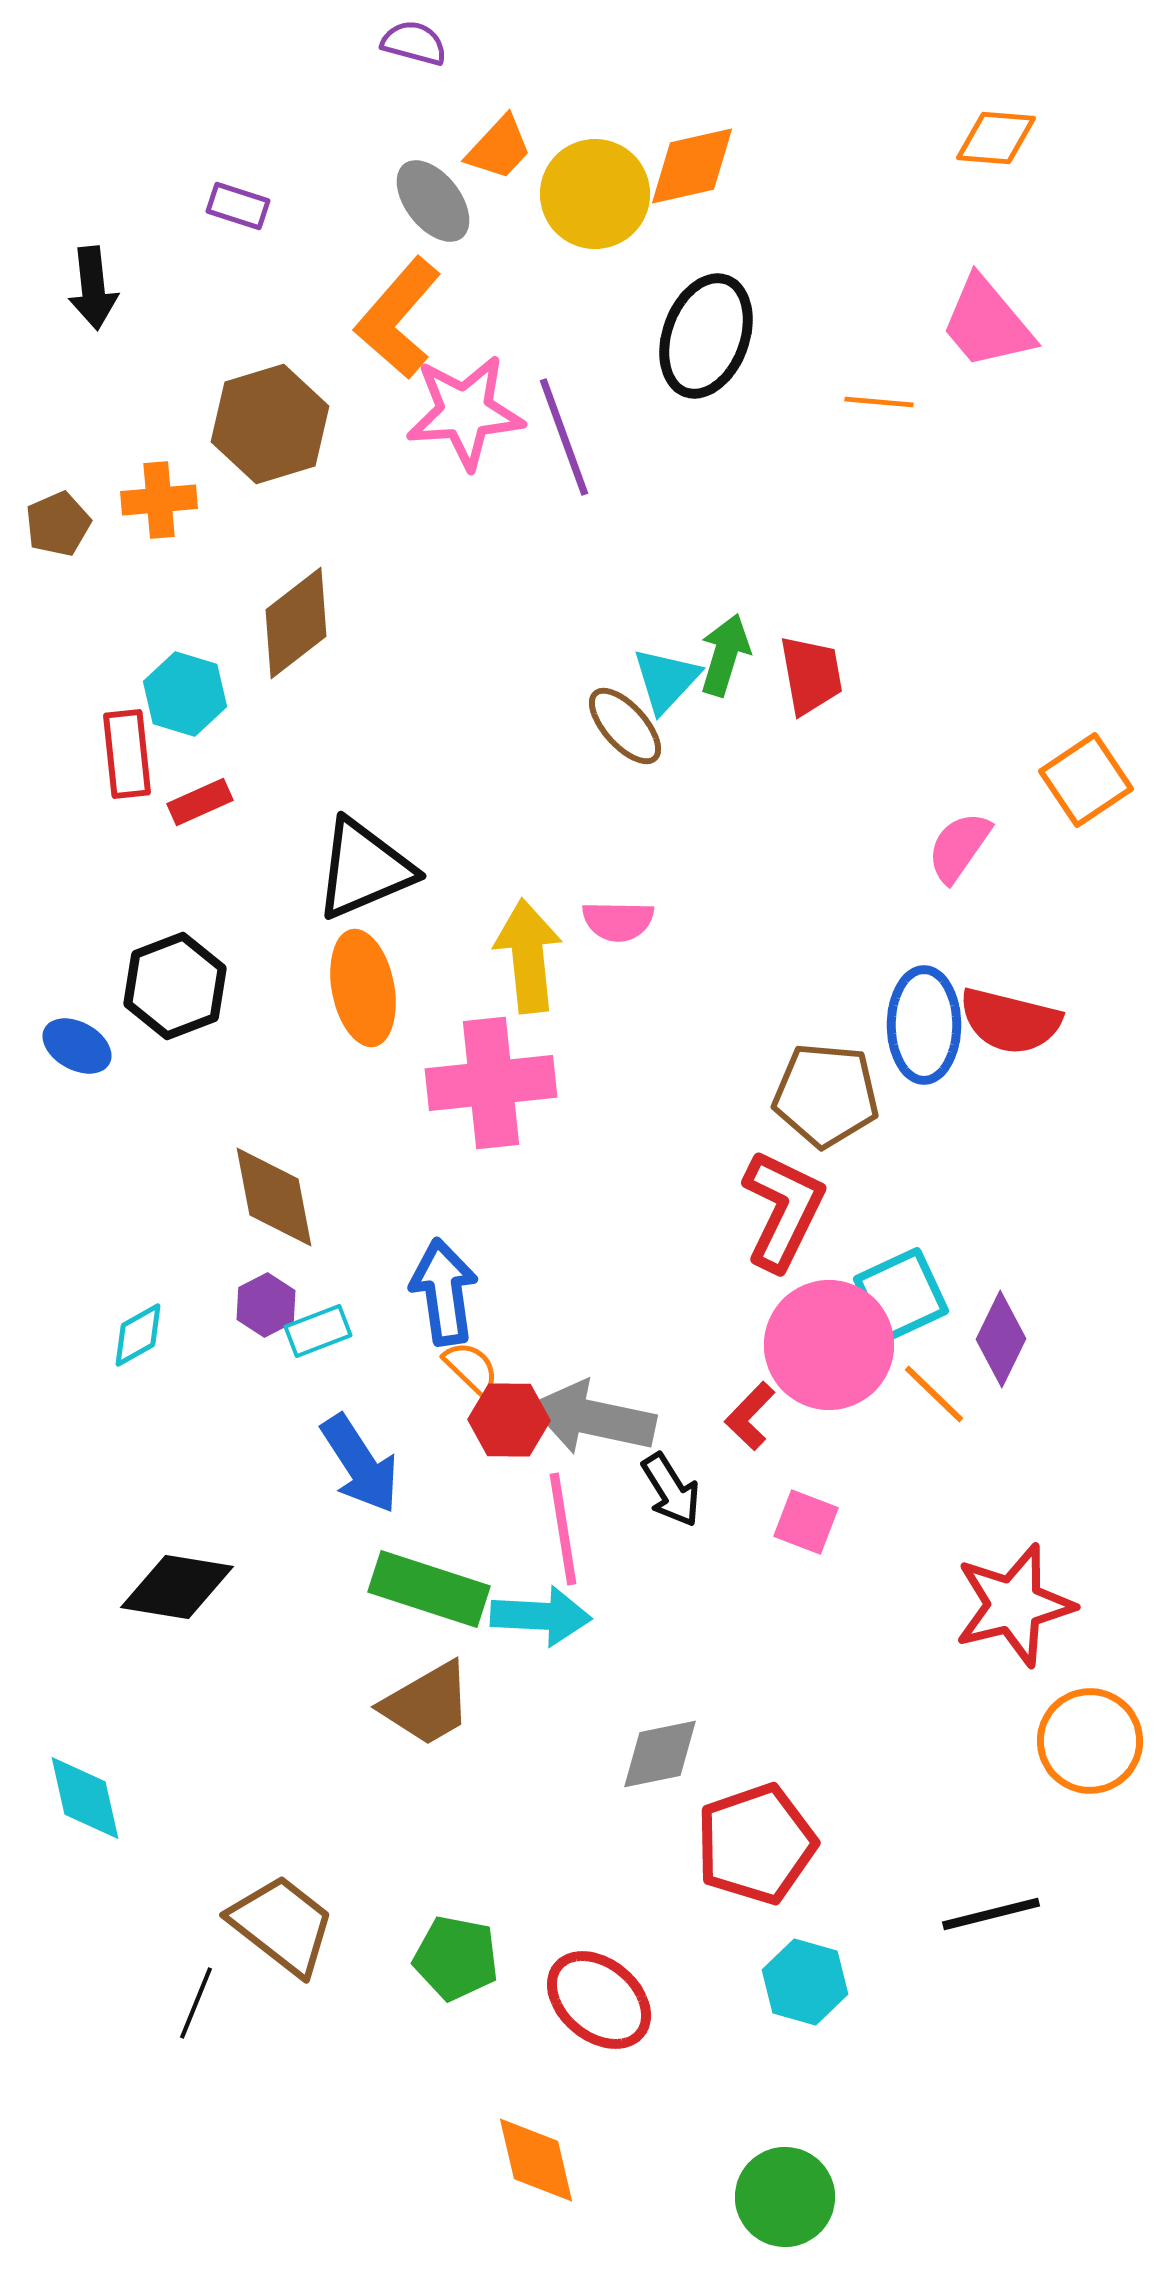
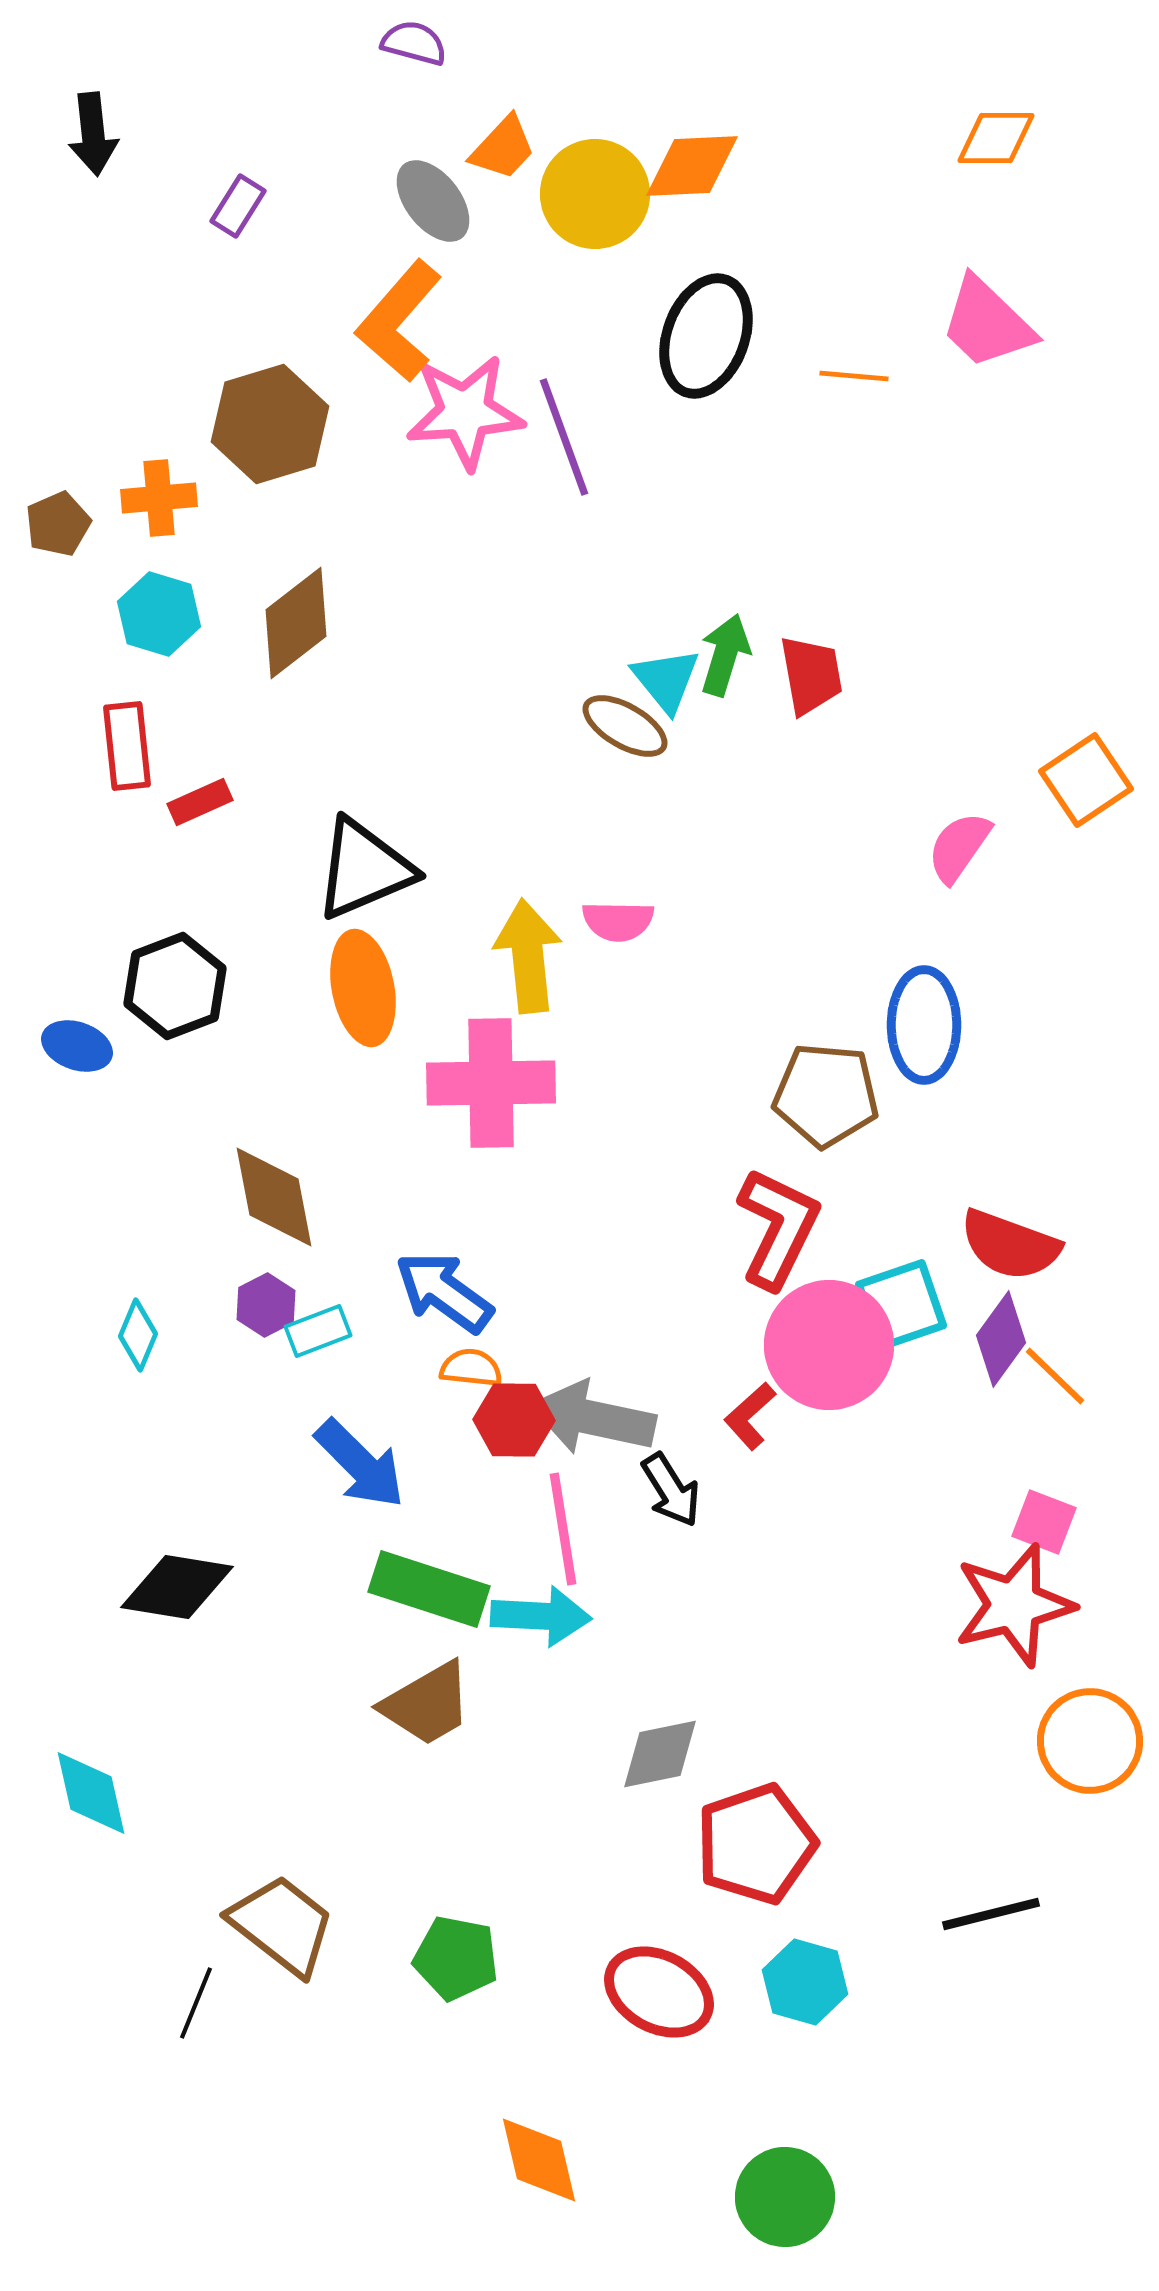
orange diamond at (996, 138): rotated 4 degrees counterclockwise
orange trapezoid at (499, 148): moved 4 px right
orange diamond at (692, 166): rotated 10 degrees clockwise
purple rectangle at (238, 206): rotated 76 degrees counterclockwise
black arrow at (93, 288): moved 154 px up
orange L-shape at (398, 318): moved 1 px right, 3 px down
pink trapezoid at (987, 323): rotated 6 degrees counterclockwise
orange line at (879, 402): moved 25 px left, 26 px up
orange cross at (159, 500): moved 2 px up
cyan triangle at (666, 680): rotated 22 degrees counterclockwise
cyan hexagon at (185, 694): moved 26 px left, 80 px up
brown ellipse at (625, 726): rotated 18 degrees counterclockwise
red rectangle at (127, 754): moved 8 px up
red semicircle at (1010, 1021): moved 224 px down; rotated 6 degrees clockwise
blue ellipse at (77, 1046): rotated 10 degrees counterclockwise
pink cross at (491, 1083): rotated 5 degrees clockwise
red L-shape at (783, 1210): moved 5 px left, 18 px down
blue arrow at (444, 1292): rotated 46 degrees counterclockwise
cyan square at (901, 1295): moved 10 px down; rotated 6 degrees clockwise
cyan diamond at (138, 1335): rotated 38 degrees counterclockwise
purple diamond at (1001, 1339): rotated 10 degrees clockwise
orange semicircle at (471, 1368): rotated 38 degrees counterclockwise
orange line at (934, 1394): moved 121 px right, 18 px up
red L-shape at (750, 1416): rotated 4 degrees clockwise
red hexagon at (509, 1420): moved 5 px right
blue arrow at (360, 1464): rotated 12 degrees counterclockwise
pink square at (806, 1522): moved 238 px right
cyan diamond at (85, 1798): moved 6 px right, 5 px up
red ellipse at (599, 2000): moved 60 px right, 8 px up; rotated 12 degrees counterclockwise
orange diamond at (536, 2160): moved 3 px right
